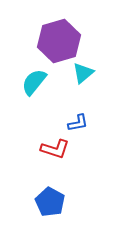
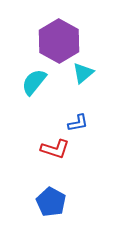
purple hexagon: rotated 15 degrees counterclockwise
blue pentagon: moved 1 px right
